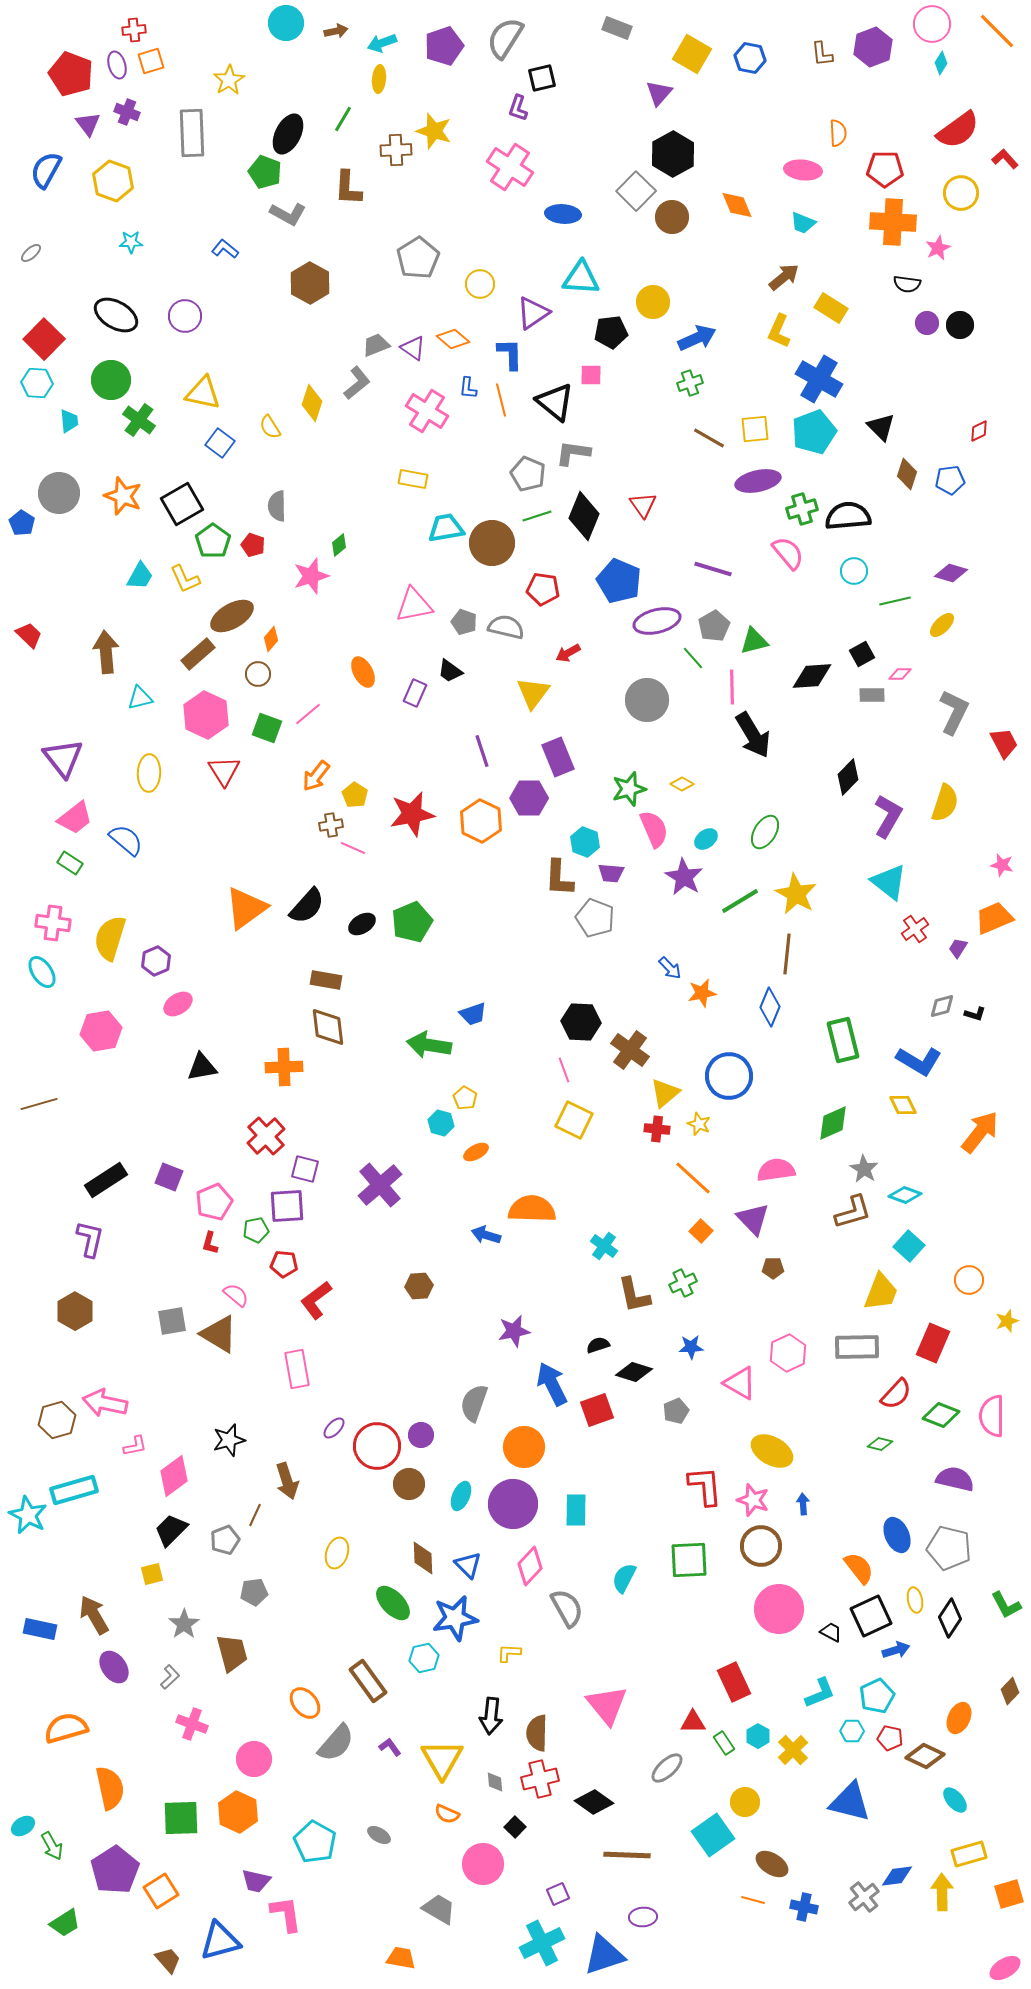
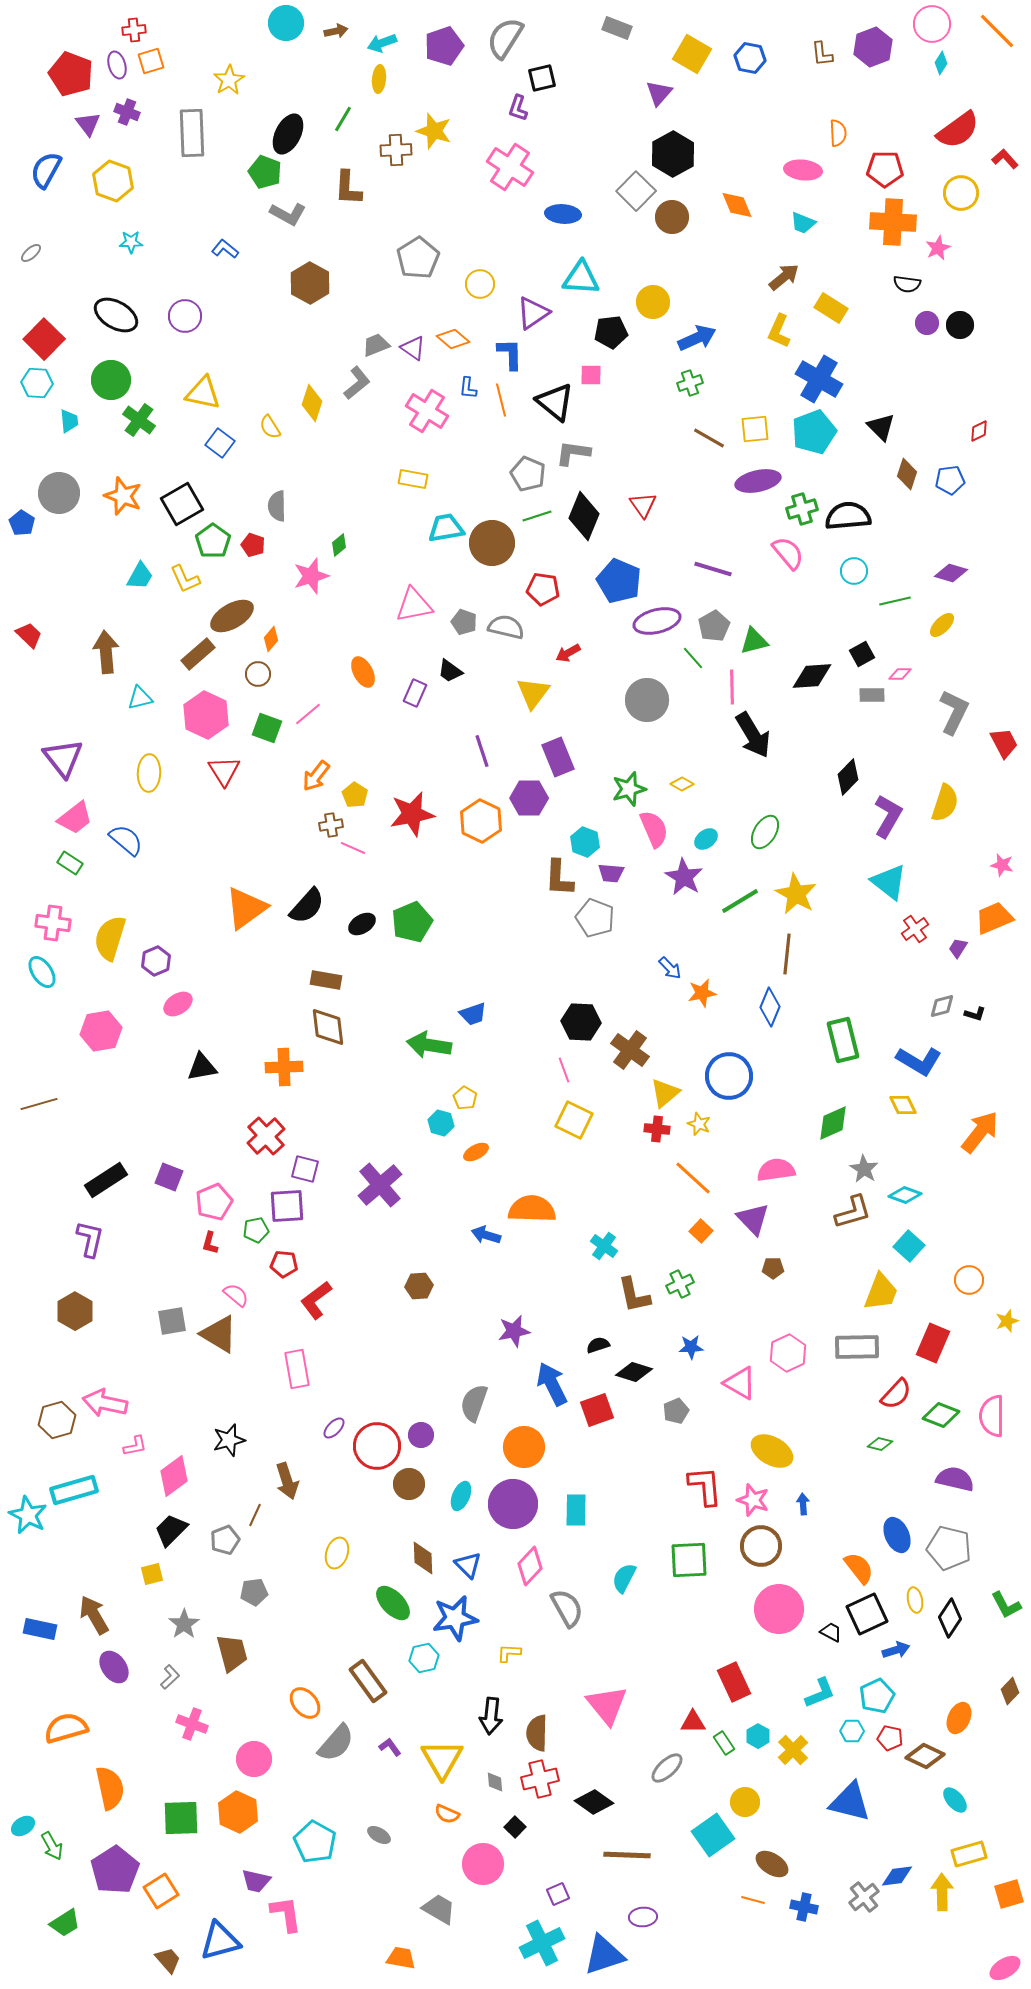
green cross at (683, 1283): moved 3 px left, 1 px down
black square at (871, 1616): moved 4 px left, 2 px up
